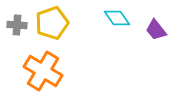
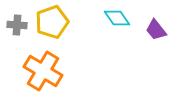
yellow pentagon: moved 1 px up
